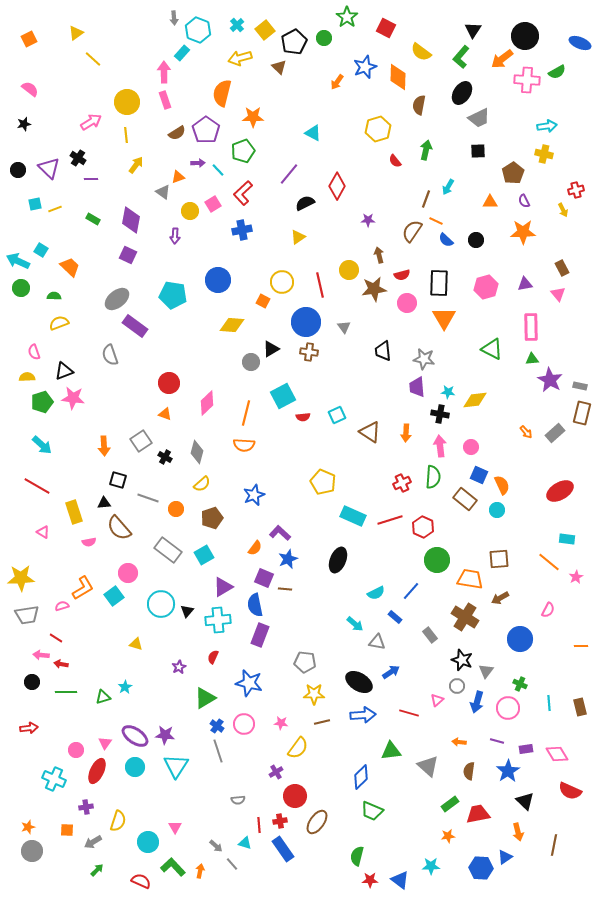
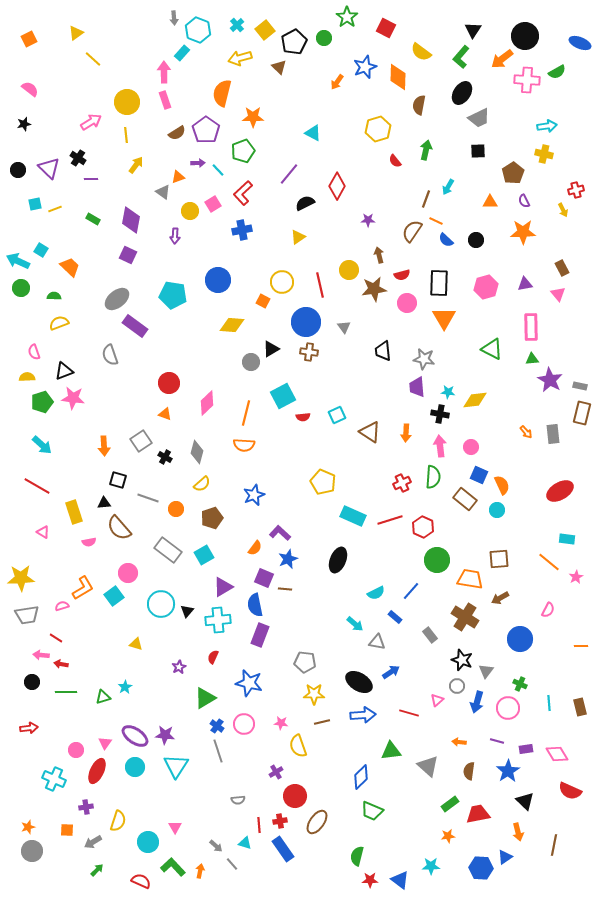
gray rectangle at (555, 433): moved 2 px left, 1 px down; rotated 54 degrees counterclockwise
yellow semicircle at (298, 748): moved 2 px up; rotated 125 degrees clockwise
